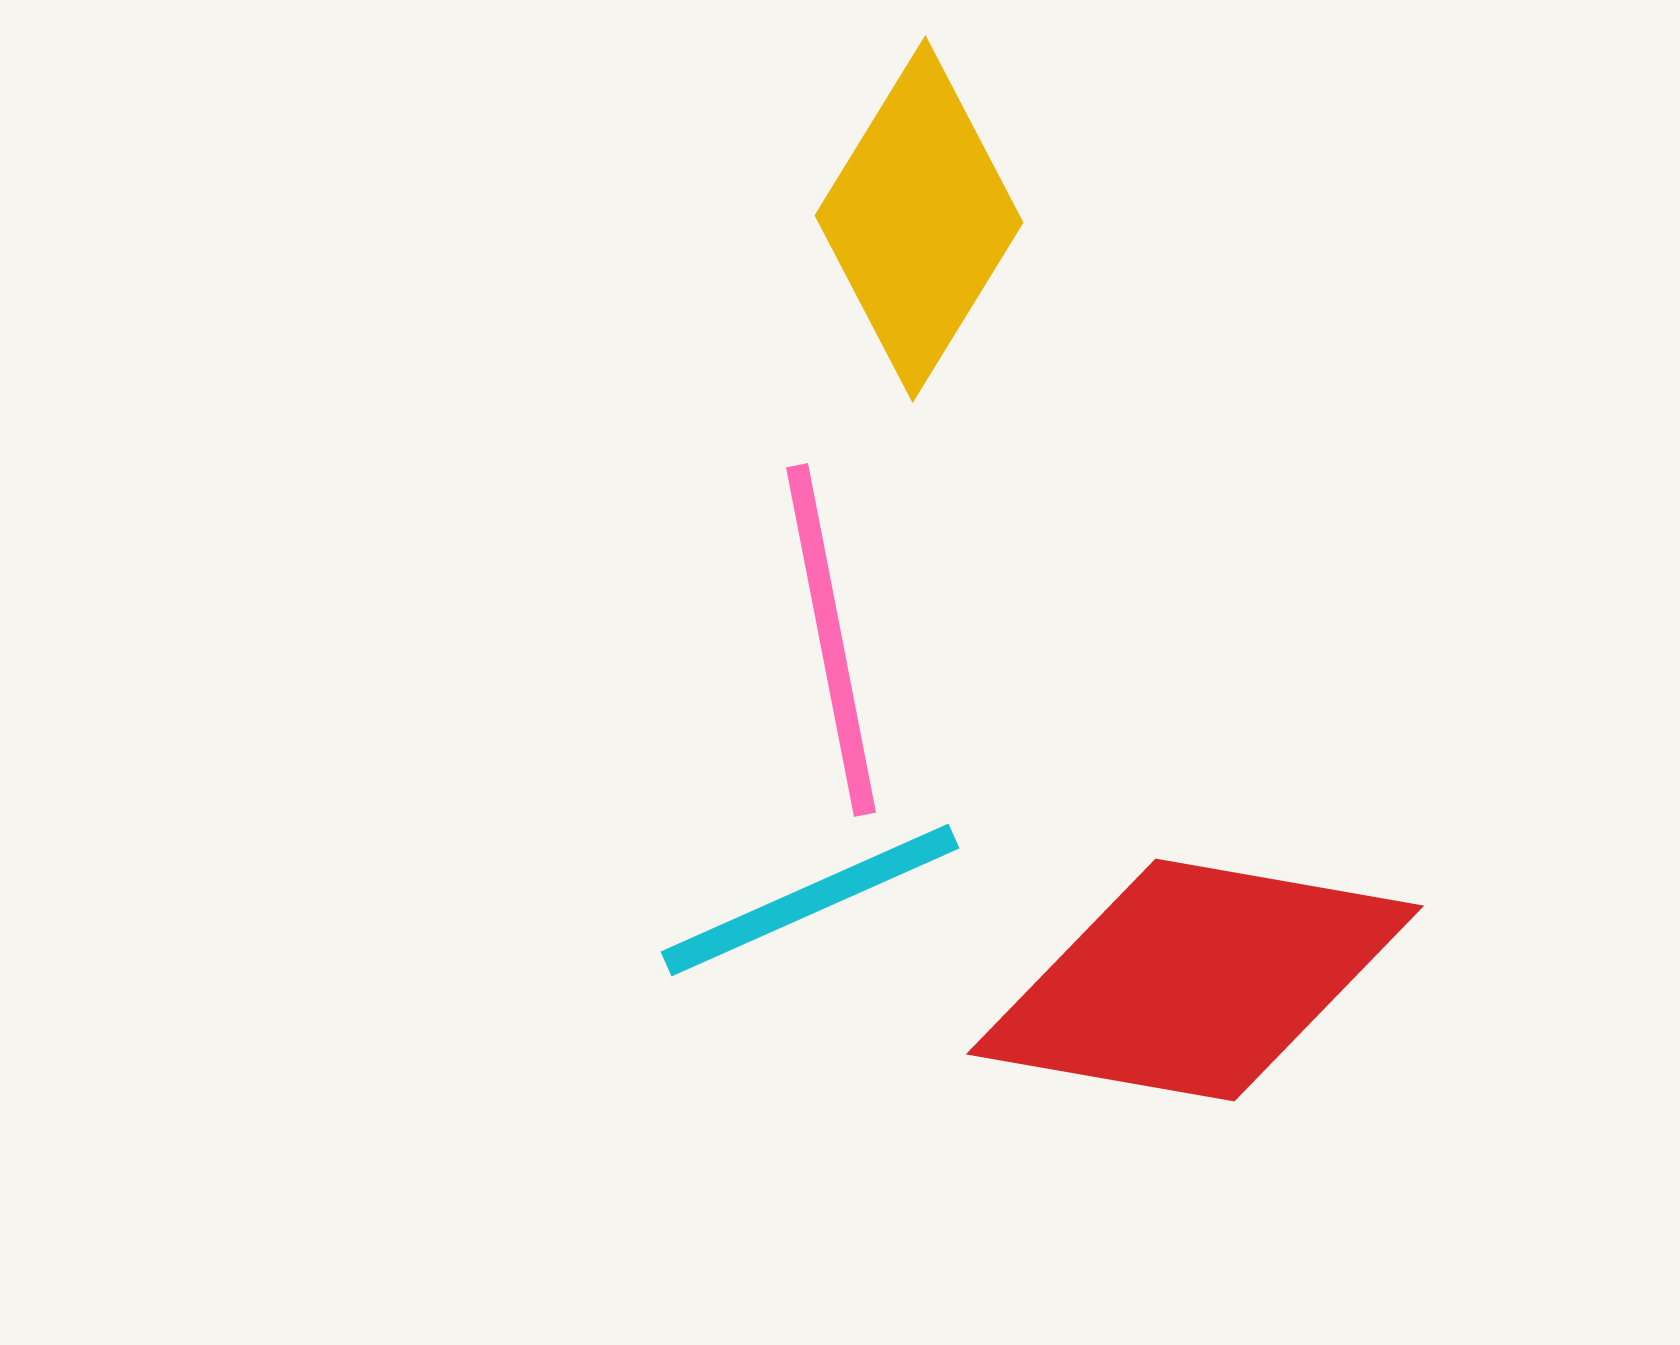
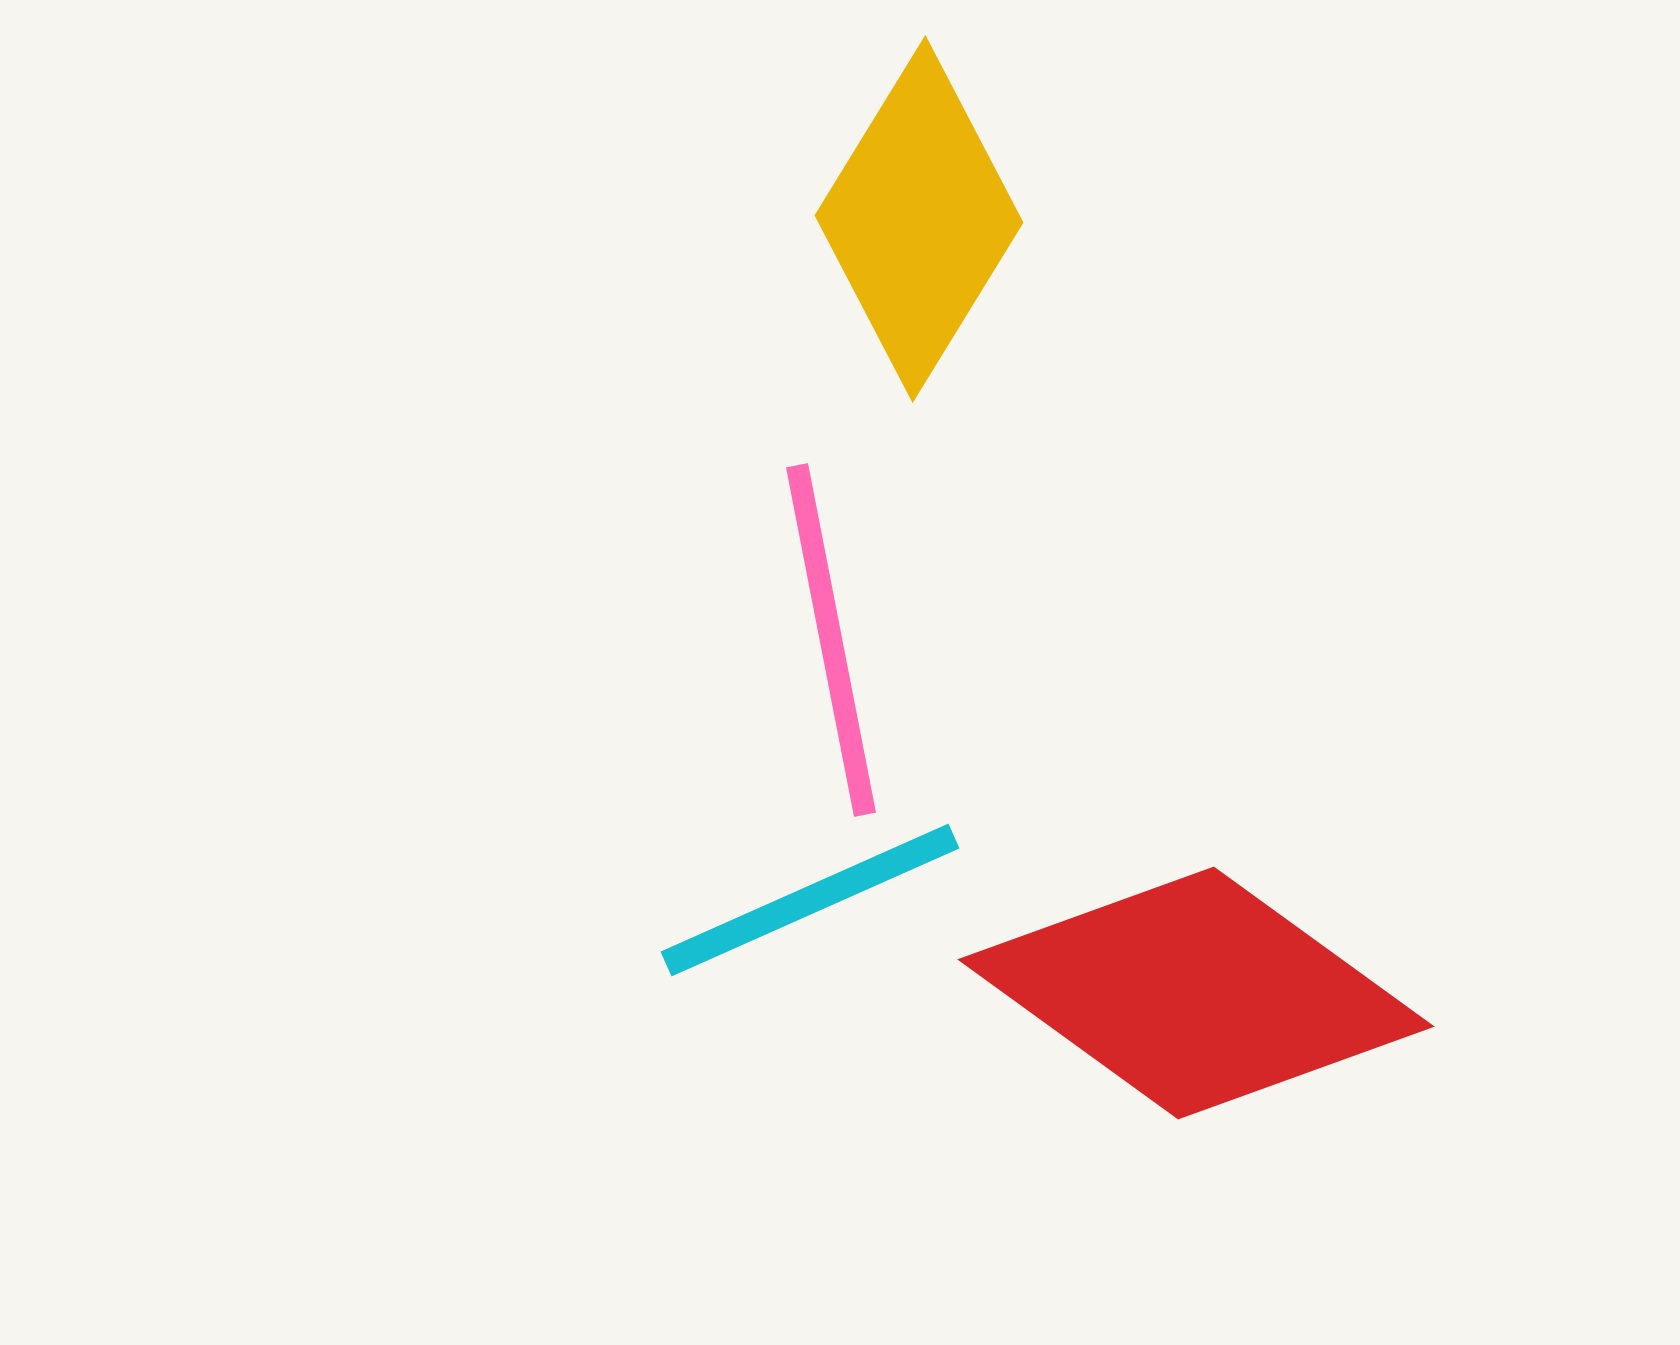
red diamond: moved 1 px right, 13 px down; rotated 26 degrees clockwise
